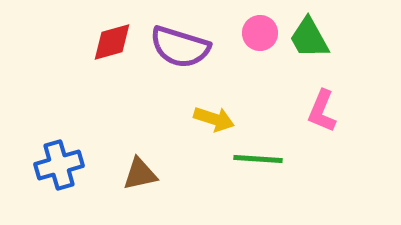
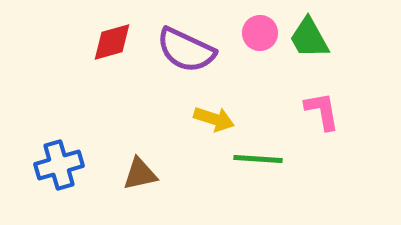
purple semicircle: moved 6 px right, 3 px down; rotated 8 degrees clockwise
pink L-shape: rotated 147 degrees clockwise
